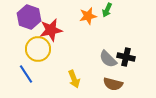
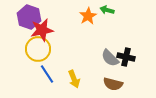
green arrow: rotated 80 degrees clockwise
orange star: rotated 18 degrees counterclockwise
red star: moved 9 px left
gray semicircle: moved 2 px right, 1 px up
blue line: moved 21 px right
